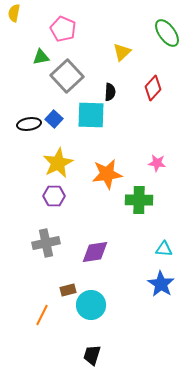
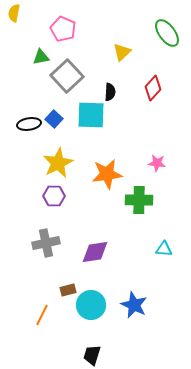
blue star: moved 27 px left, 21 px down; rotated 8 degrees counterclockwise
